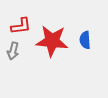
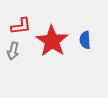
red star: rotated 28 degrees clockwise
